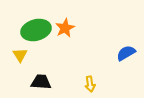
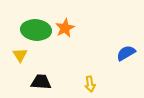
green ellipse: rotated 20 degrees clockwise
